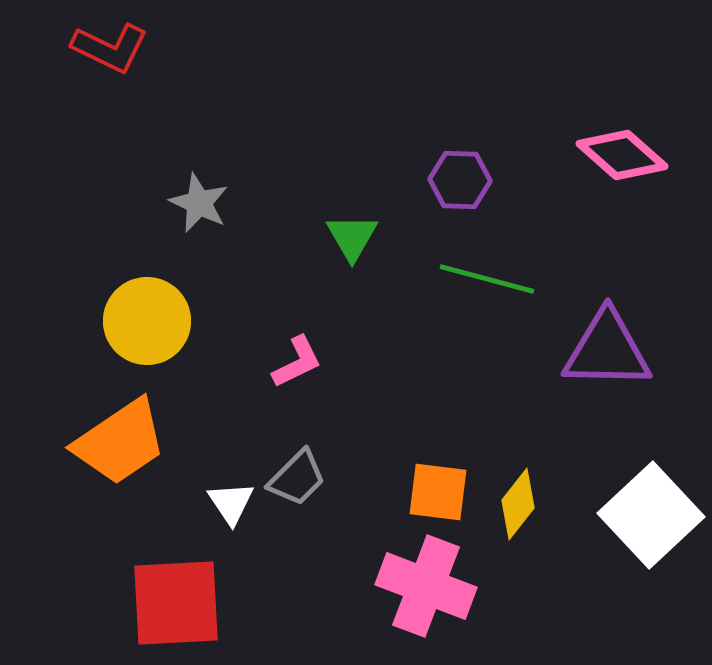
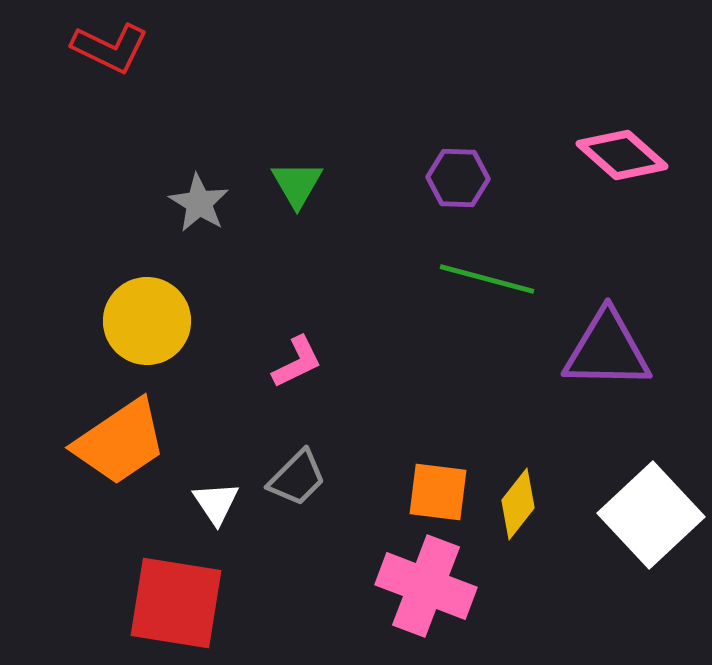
purple hexagon: moved 2 px left, 2 px up
gray star: rotated 6 degrees clockwise
green triangle: moved 55 px left, 53 px up
white triangle: moved 15 px left
red square: rotated 12 degrees clockwise
